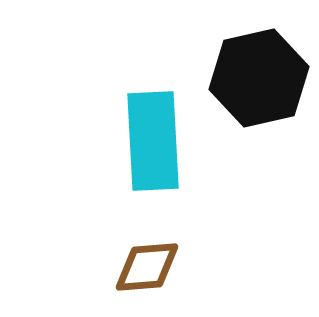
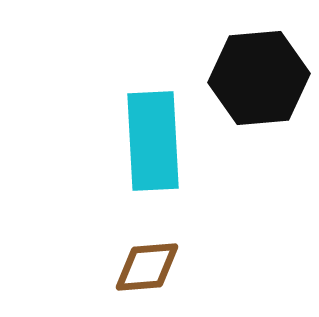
black hexagon: rotated 8 degrees clockwise
